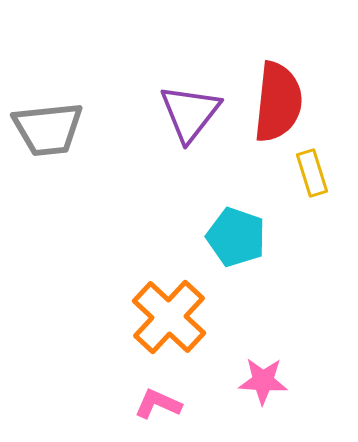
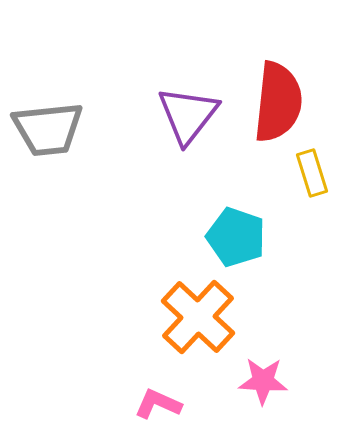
purple triangle: moved 2 px left, 2 px down
orange cross: moved 29 px right
